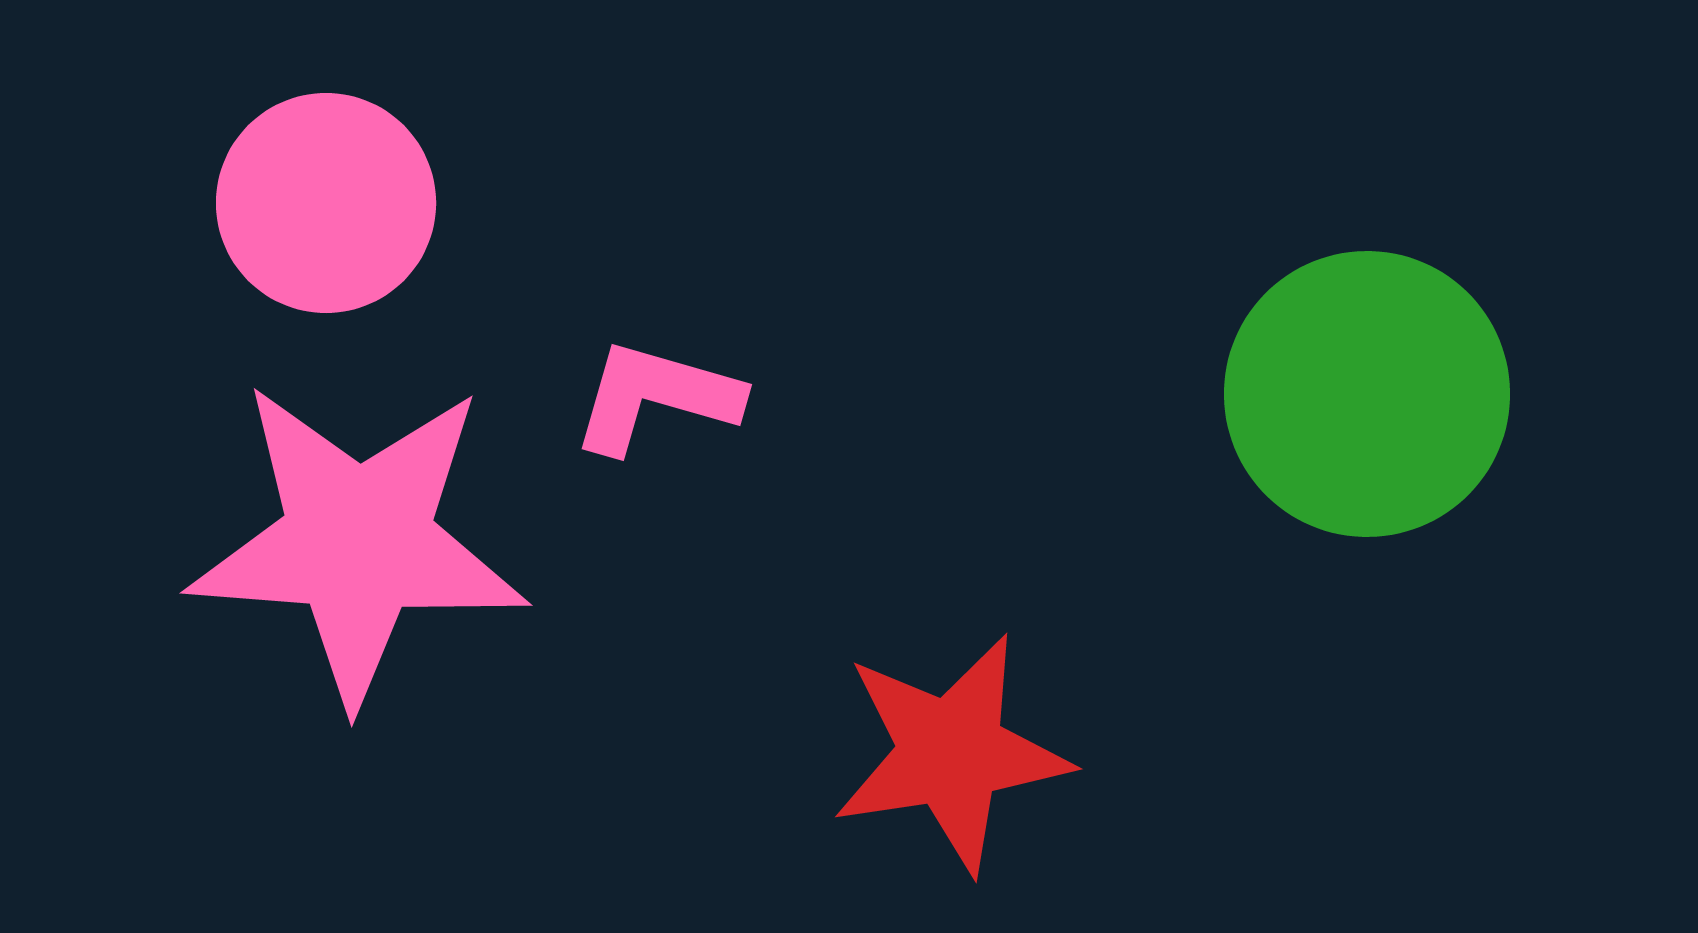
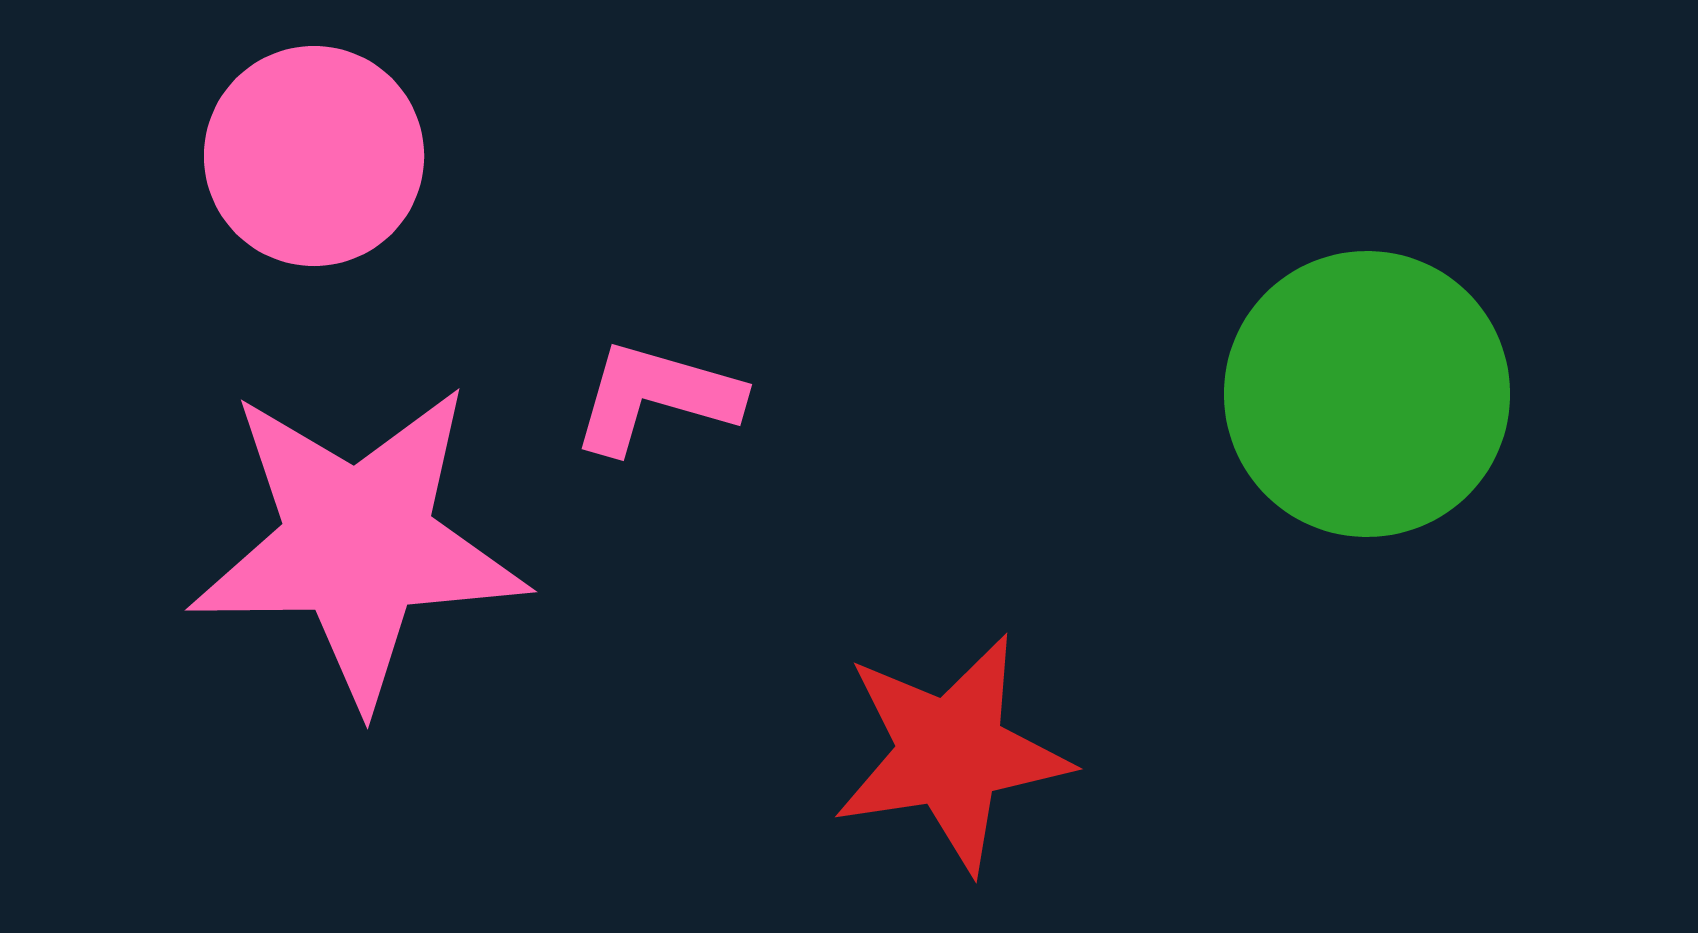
pink circle: moved 12 px left, 47 px up
pink star: moved 2 px down; rotated 5 degrees counterclockwise
